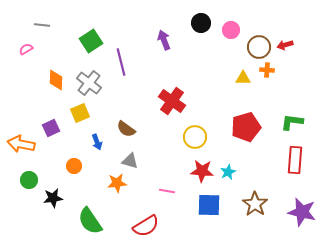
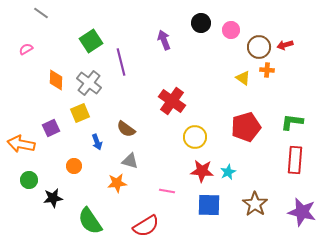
gray line: moved 1 px left, 12 px up; rotated 28 degrees clockwise
yellow triangle: rotated 35 degrees clockwise
